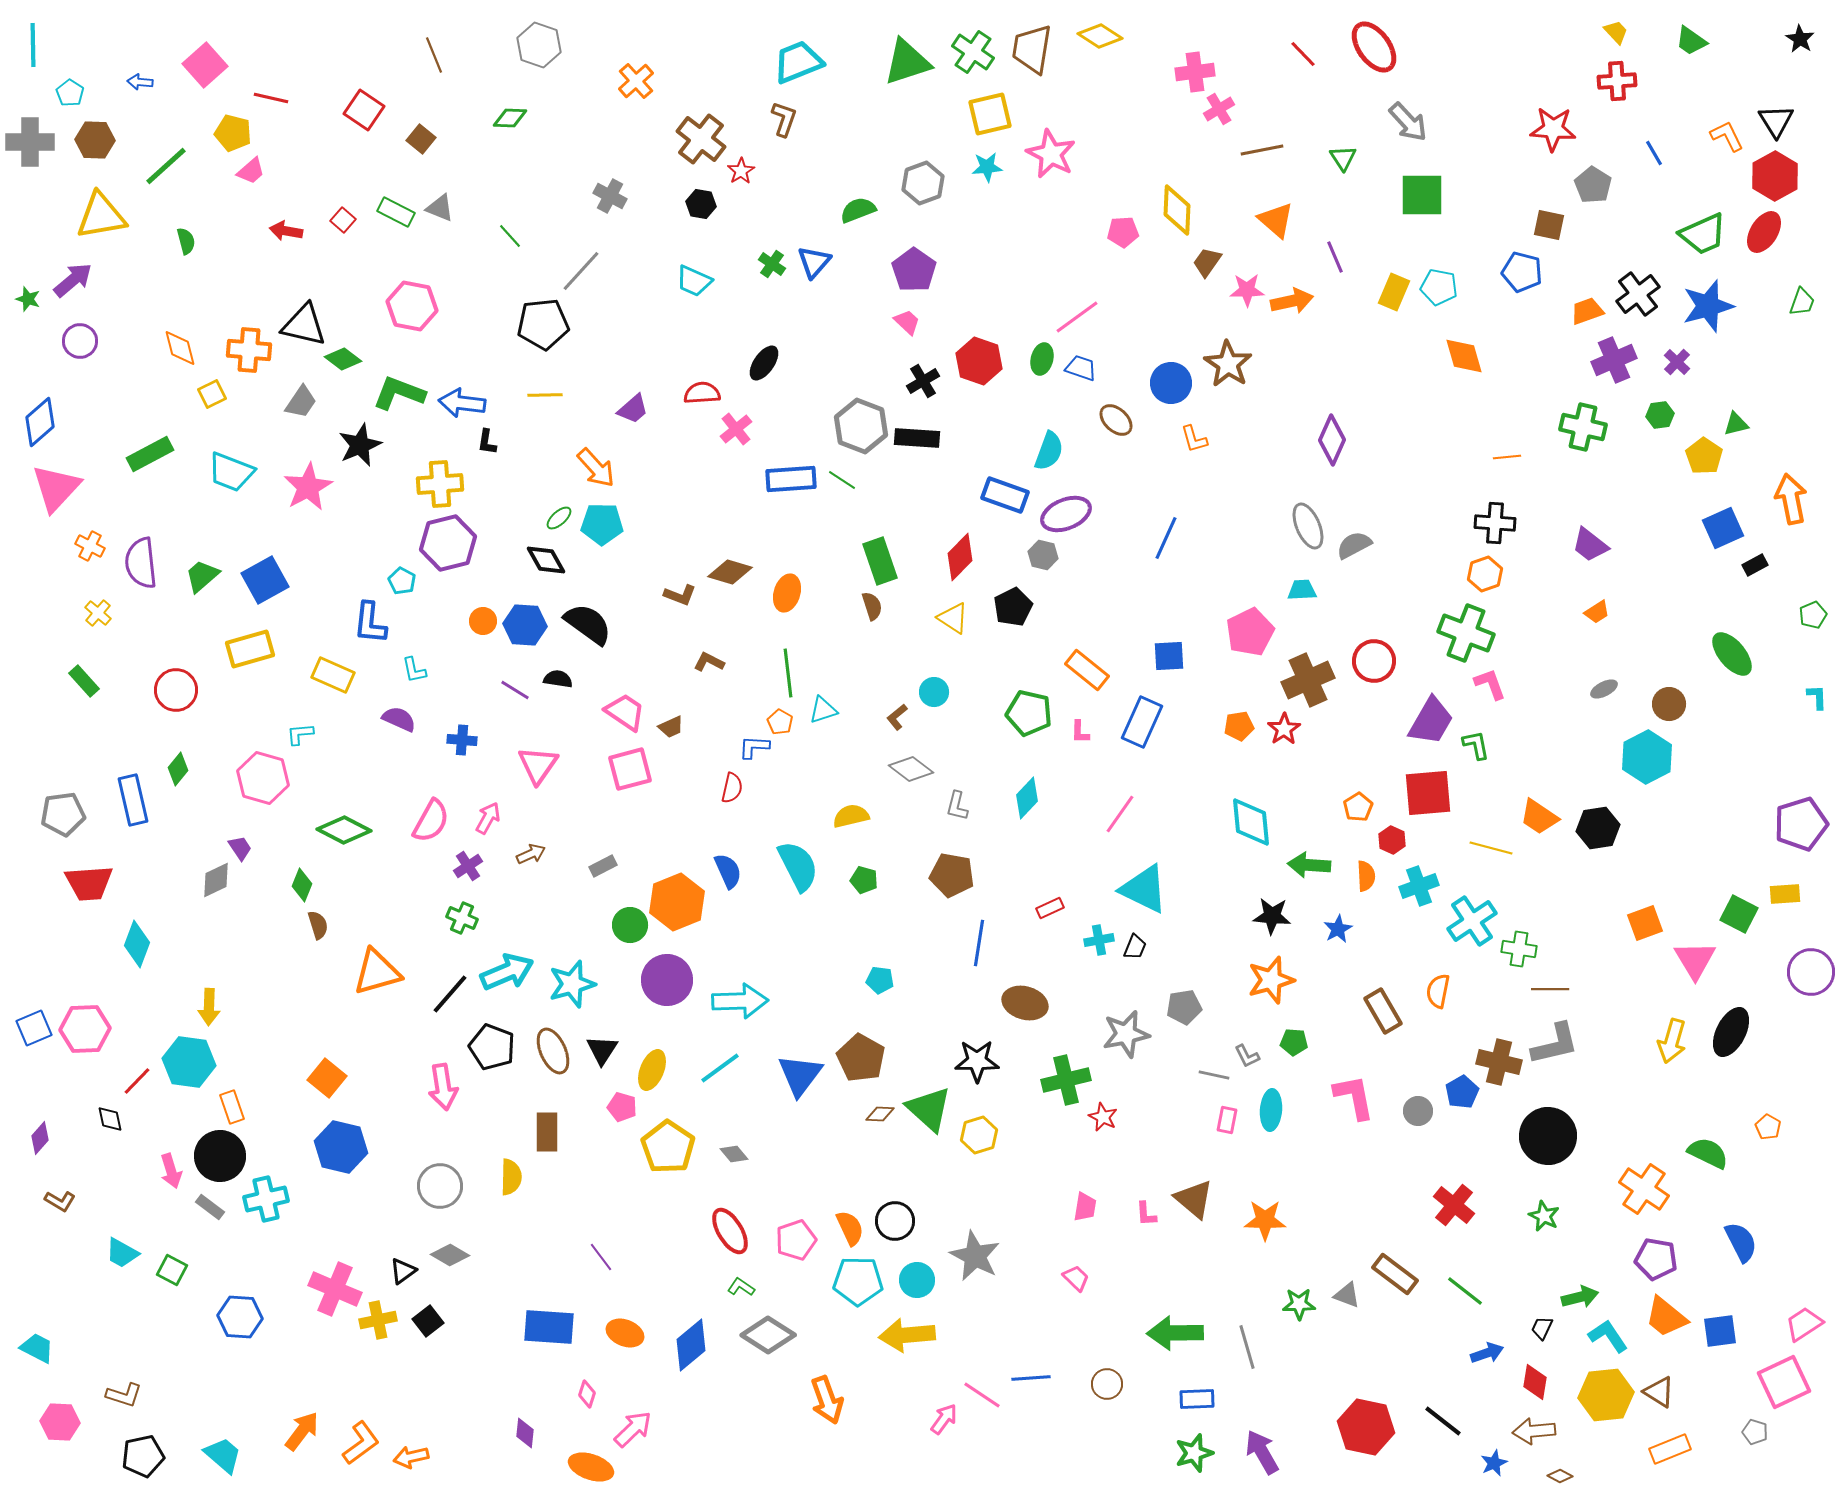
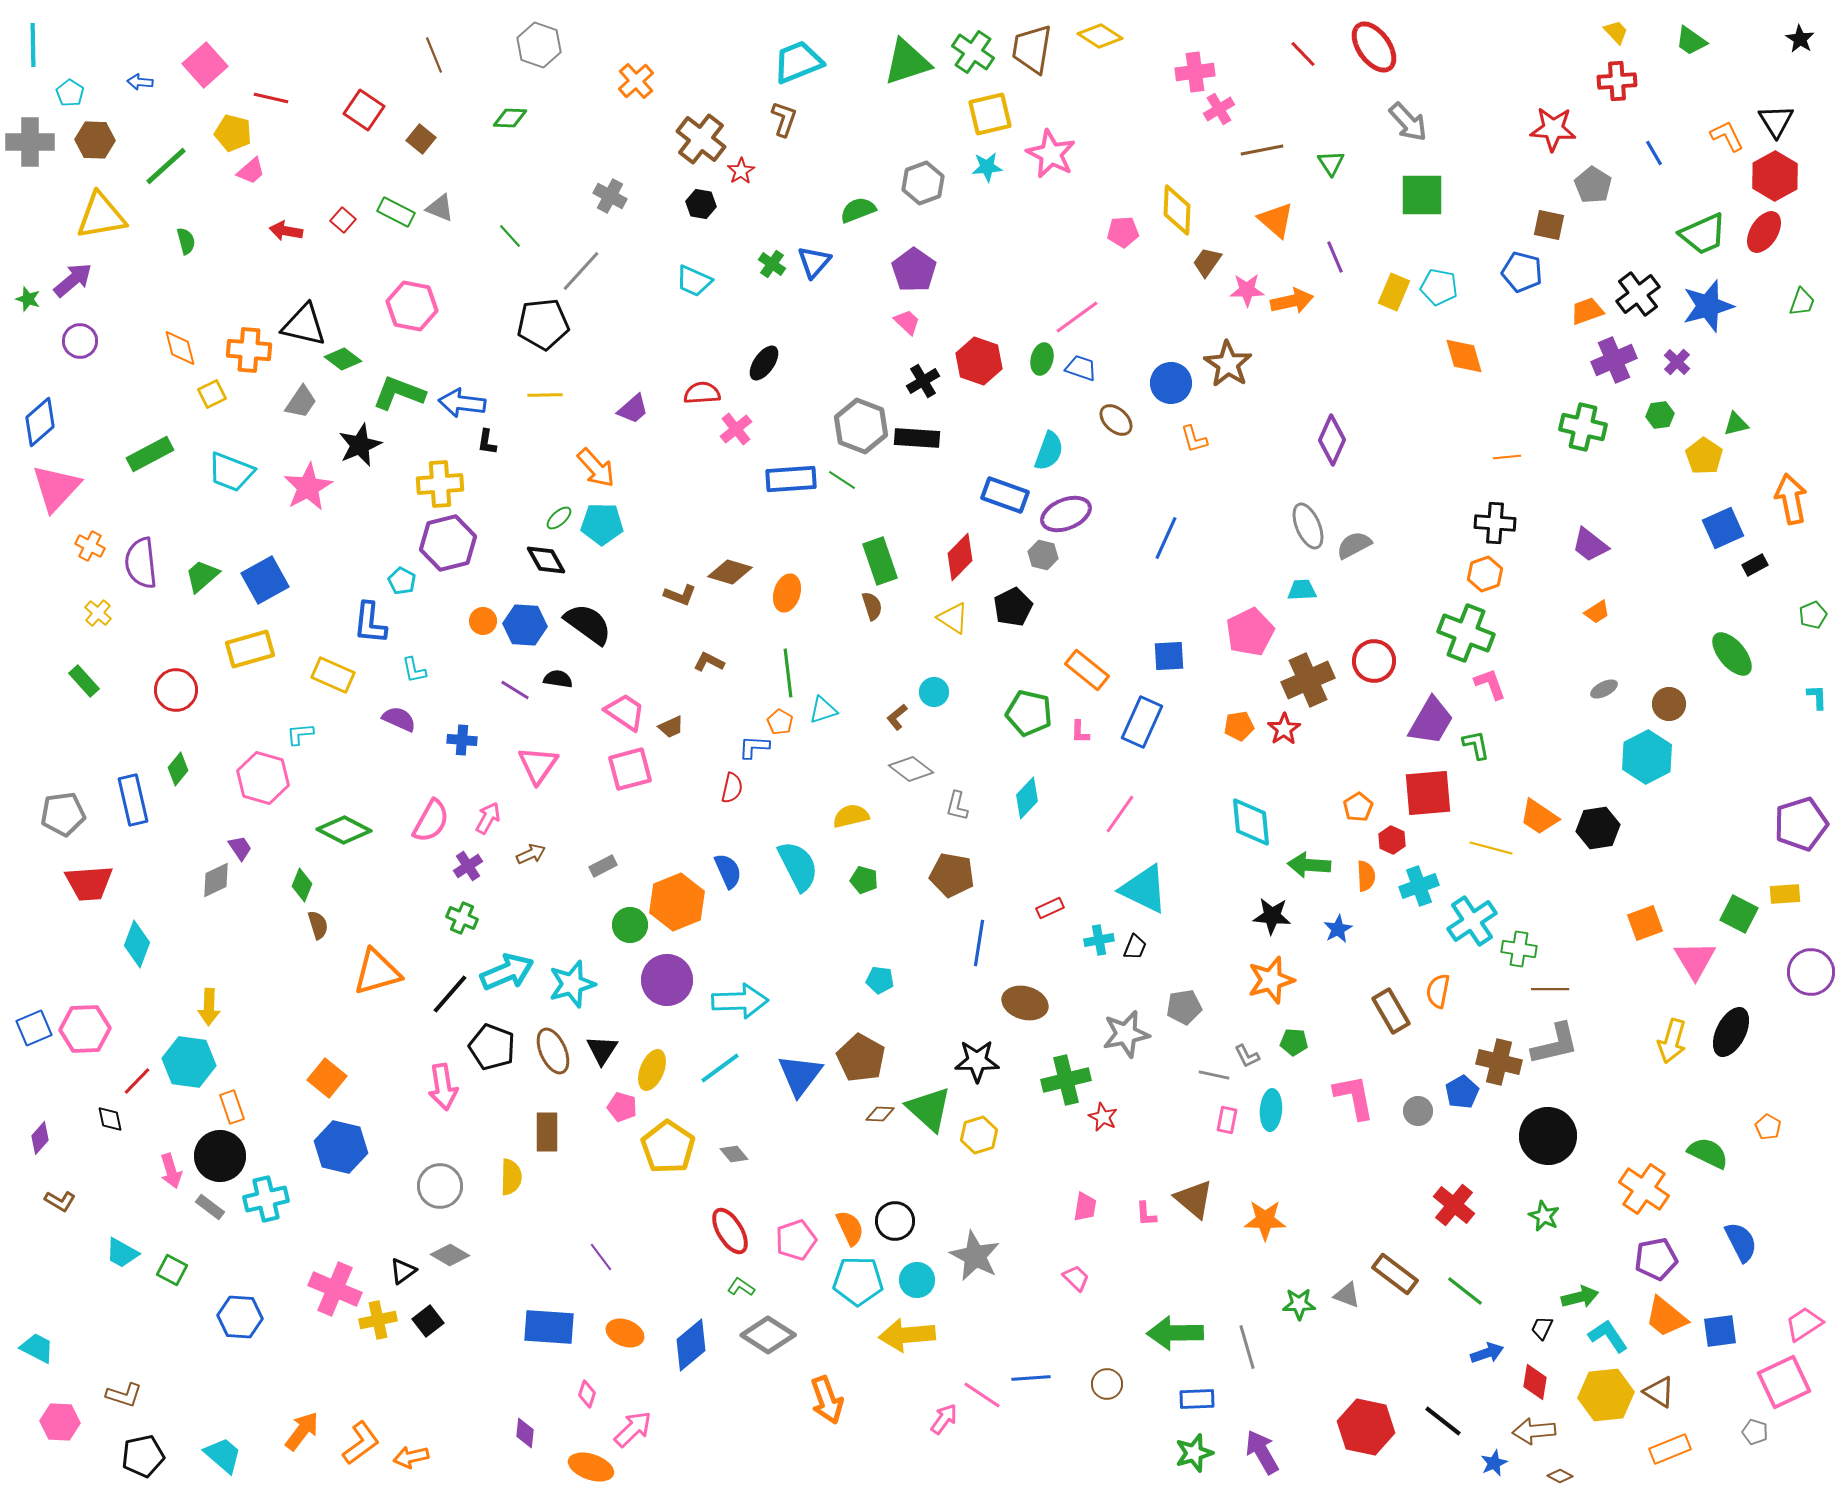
green triangle at (1343, 158): moved 12 px left, 5 px down
brown rectangle at (1383, 1011): moved 8 px right
purple pentagon at (1656, 1259): rotated 21 degrees counterclockwise
